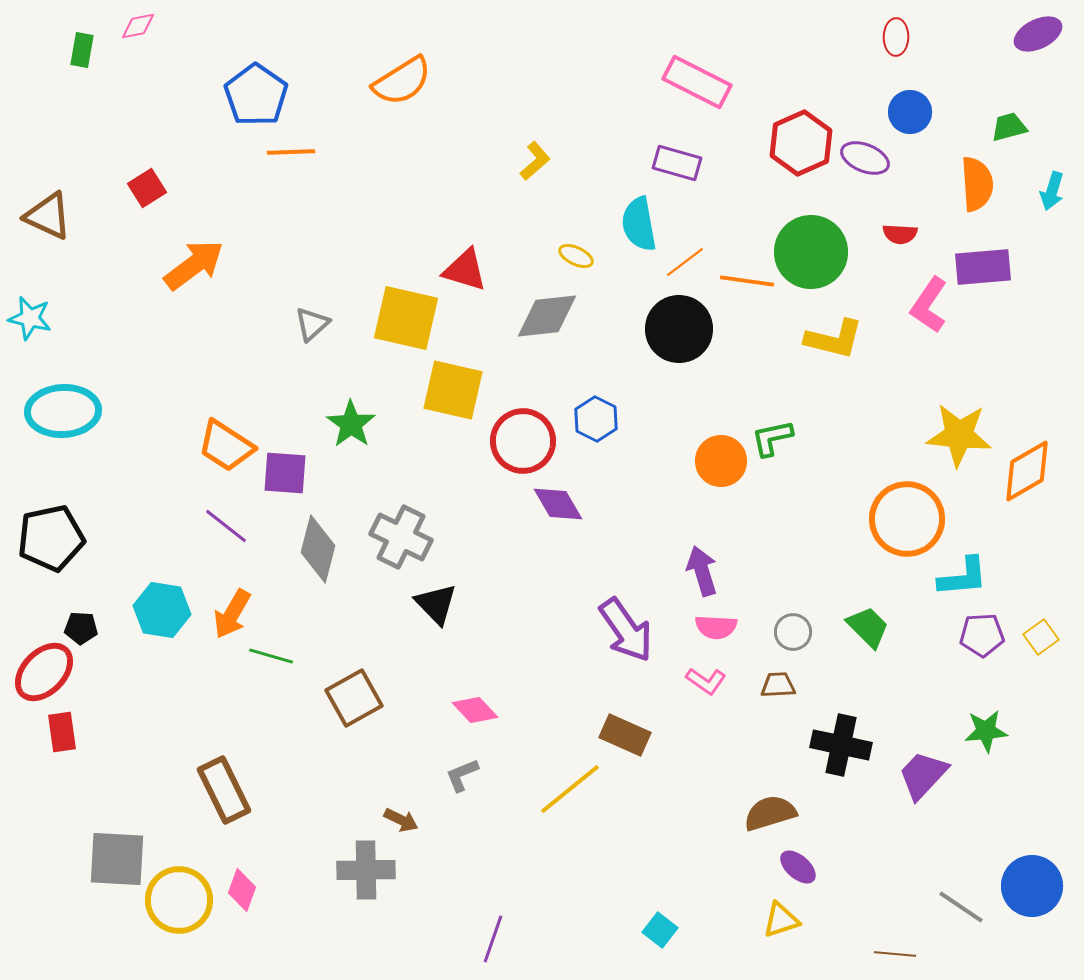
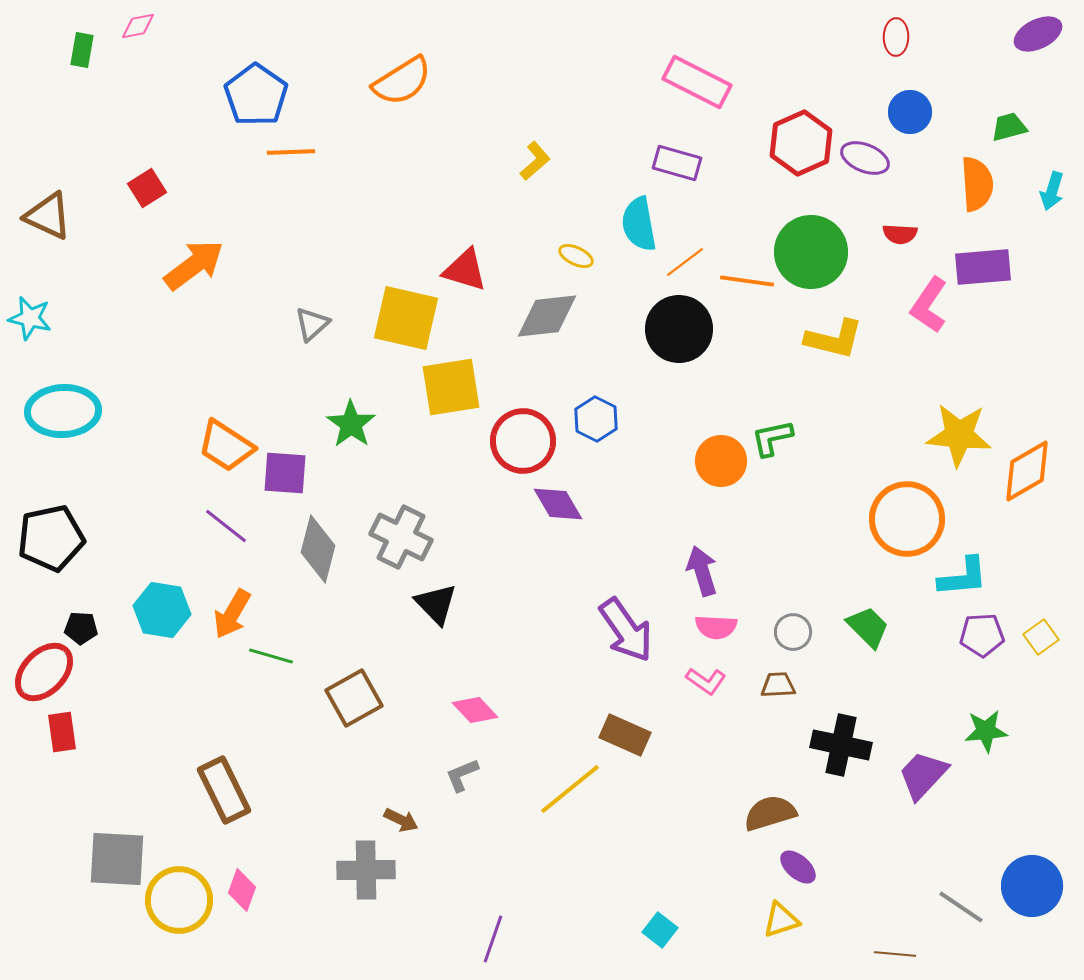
yellow square at (453, 390): moved 2 px left, 3 px up; rotated 22 degrees counterclockwise
